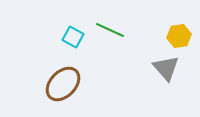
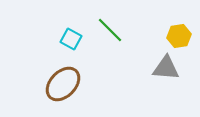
green line: rotated 20 degrees clockwise
cyan square: moved 2 px left, 2 px down
gray triangle: rotated 44 degrees counterclockwise
